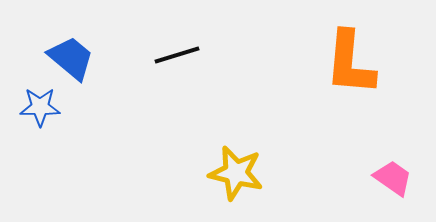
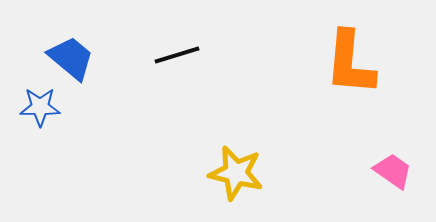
pink trapezoid: moved 7 px up
